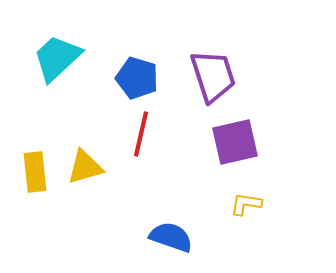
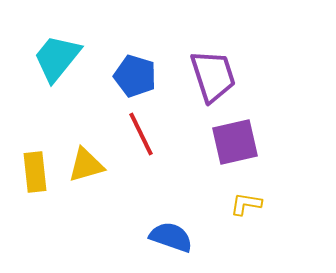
cyan trapezoid: rotated 8 degrees counterclockwise
blue pentagon: moved 2 px left, 2 px up
red line: rotated 39 degrees counterclockwise
yellow triangle: moved 1 px right, 2 px up
